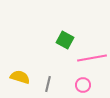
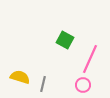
pink line: moved 2 px left, 1 px down; rotated 56 degrees counterclockwise
gray line: moved 5 px left
